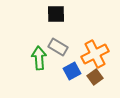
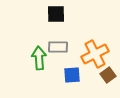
gray rectangle: rotated 30 degrees counterclockwise
blue square: moved 4 px down; rotated 24 degrees clockwise
brown square: moved 13 px right, 2 px up
